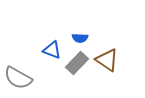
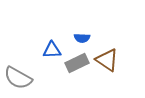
blue semicircle: moved 2 px right
blue triangle: rotated 24 degrees counterclockwise
gray rectangle: rotated 20 degrees clockwise
